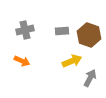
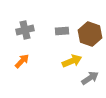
brown hexagon: moved 1 px right, 1 px up
orange arrow: rotated 70 degrees counterclockwise
gray arrow: rotated 30 degrees clockwise
